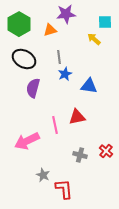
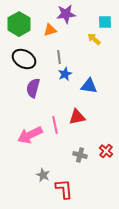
pink arrow: moved 3 px right, 6 px up
